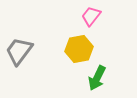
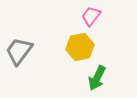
yellow hexagon: moved 1 px right, 2 px up
